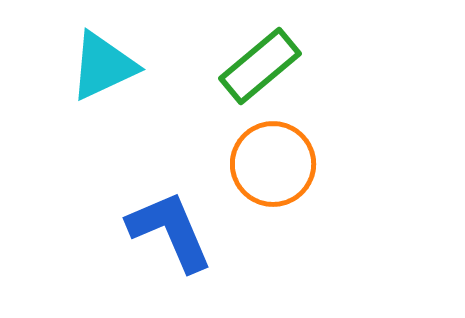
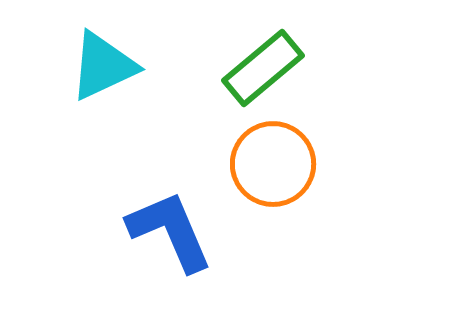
green rectangle: moved 3 px right, 2 px down
